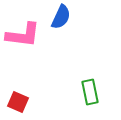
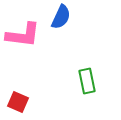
green rectangle: moved 3 px left, 11 px up
